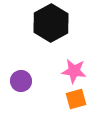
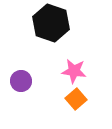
black hexagon: rotated 12 degrees counterclockwise
orange square: rotated 25 degrees counterclockwise
